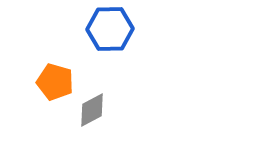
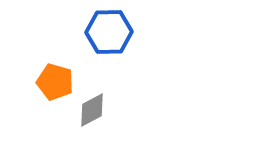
blue hexagon: moved 1 px left, 3 px down
